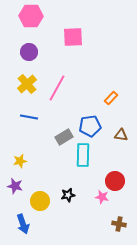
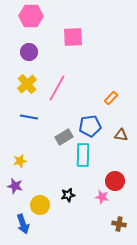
yellow circle: moved 4 px down
